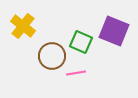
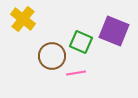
yellow cross: moved 7 px up
